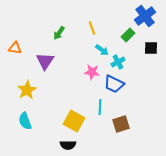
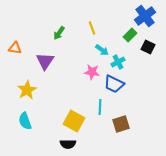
green rectangle: moved 2 px right
black square: moved 3 px left, 1 px up; rotated 24 degrees clockwise
black semicircle: moved 1 px up
